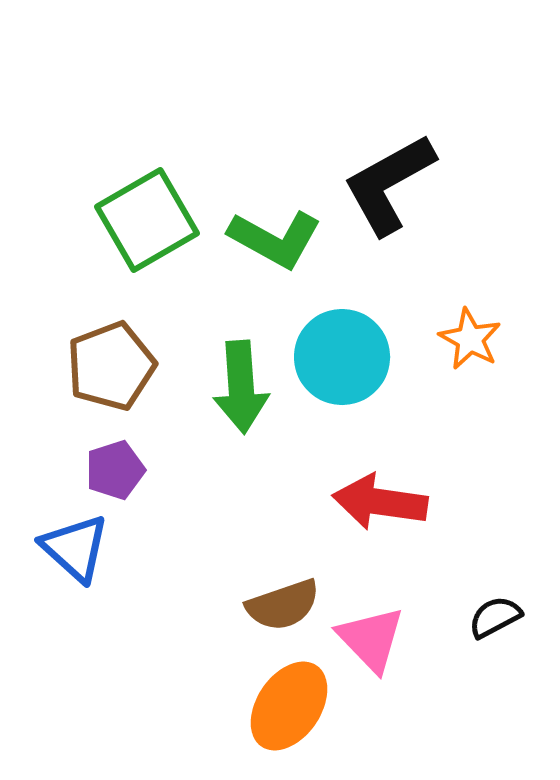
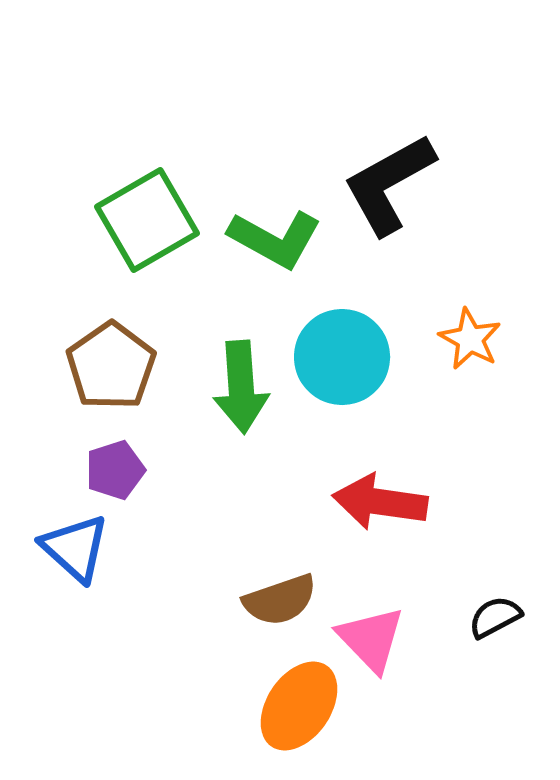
brown pentagon: rotated 14 degrees counterclockwise
brown semicircle: moved 3 px left, 5 px up
orange ellipse: moved 10 px right
